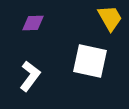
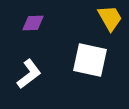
white square: moved 1 px up
white L-shape: moved 1 px left, 2 px up; rotated 16 degrees clockwise
